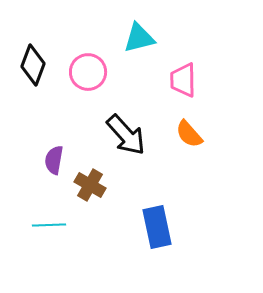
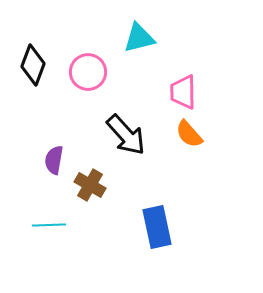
pink trapezoid: moved 12 px down
